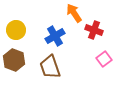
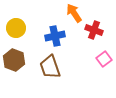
yellow circle: moved 2 px up
blue cross: rotated 18 degrees clockwise
